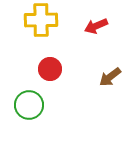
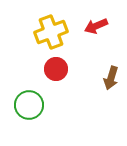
yellow cross: moved 10 px right, 12 px down; rotated 20 degrees counterclockwise
red circle: moved 6 px right
brown arrow: moved 1 px right, 1 px down; rotated 35 degrees counterclockwise
